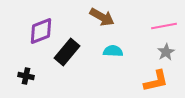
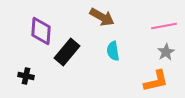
purple diamond: rotated 64 degrees counterclockwise
cyan semicircle: rotated 102 degrees counterclockwise
